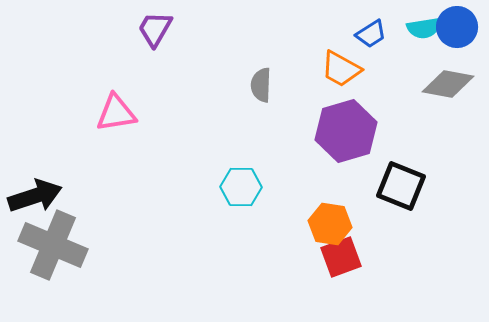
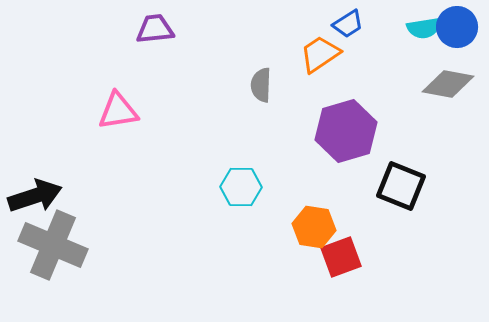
purple trapezoid: rotated 54 degrees clockwise
blue trapezoid: moved 23 px left, 10 px up
orange trapezoid: moved 21 px left, 15 px up; rotated 117 degrees clockwise
pink triangle: moved 2 px right, 2 px up
orange hexagon: moved 16 px left, 3 px down
